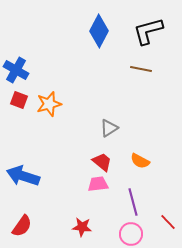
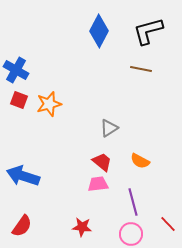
red line: moved 2 px down
